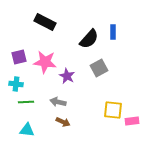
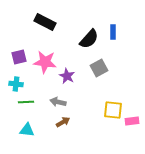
brown arrow: rotated 56 degrees counterclockwise
